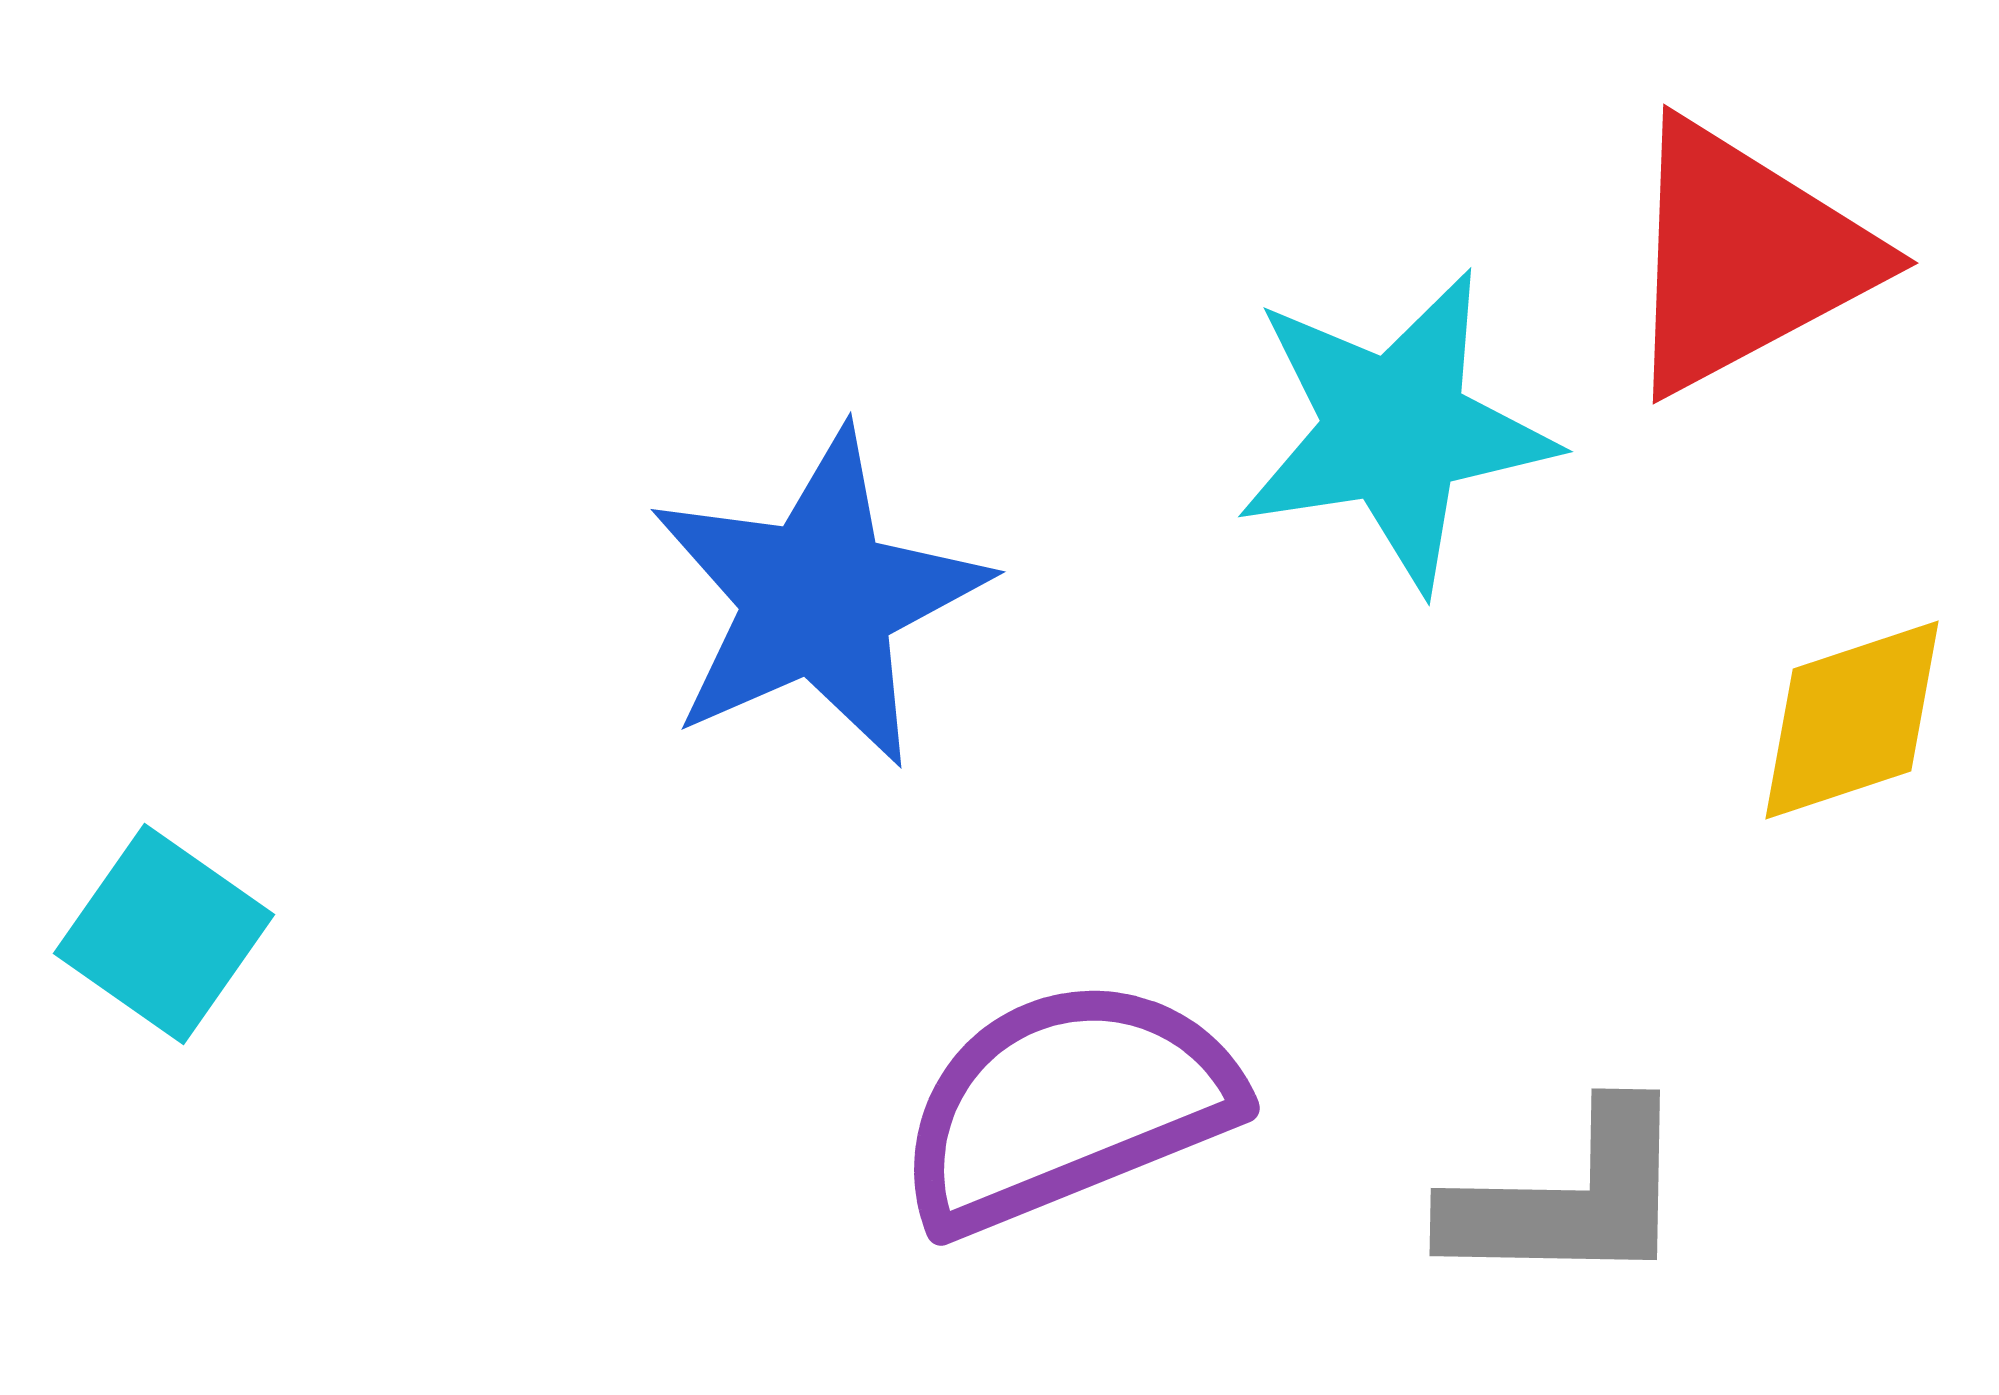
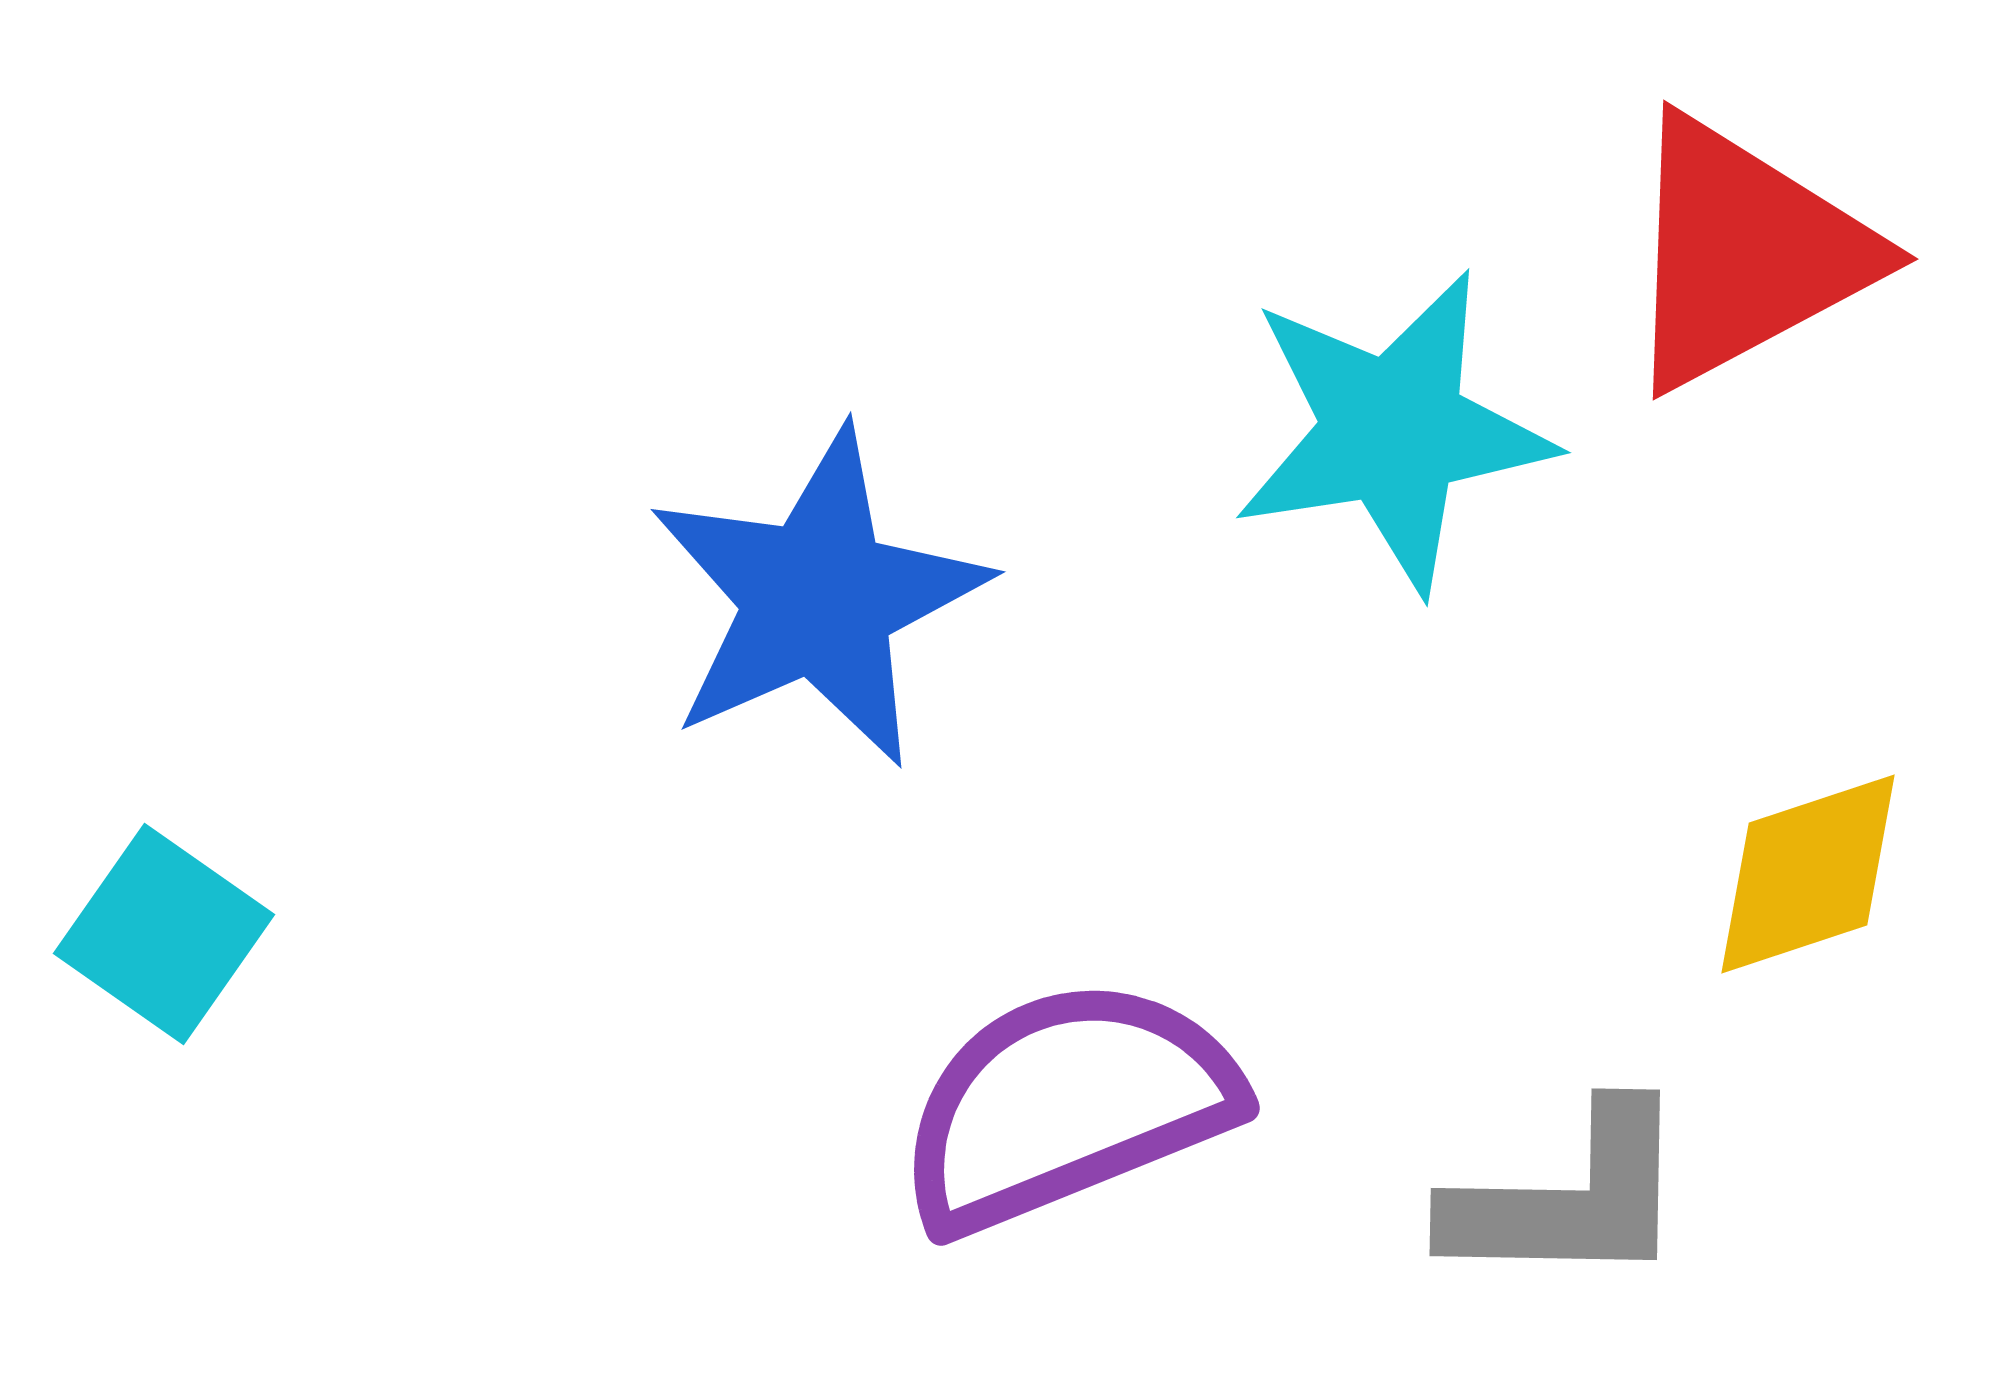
red triangle: moved 4 px up
cyan star: moved 2 px left, 1 px down
yellow diamond: moved 44 px left, 154 px down
